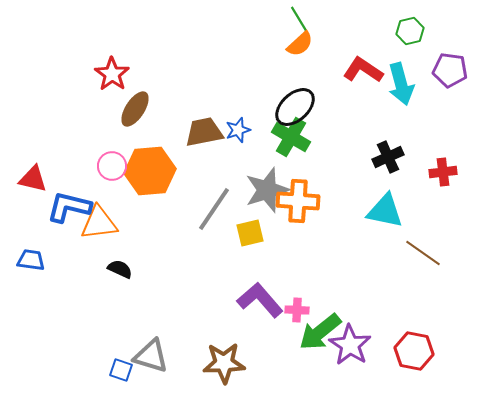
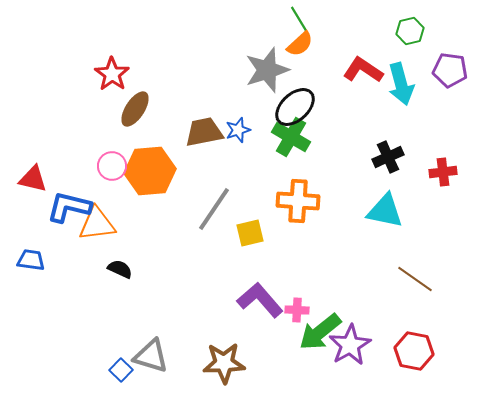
gray star: moved 120 px up
orange triangle: moved 2 px left, 1 px down
brown line: moved 8 px left, 26 px down
purple star: rotated 9 degrees clockwise
blue square: rotated 25 degrees clockwise
